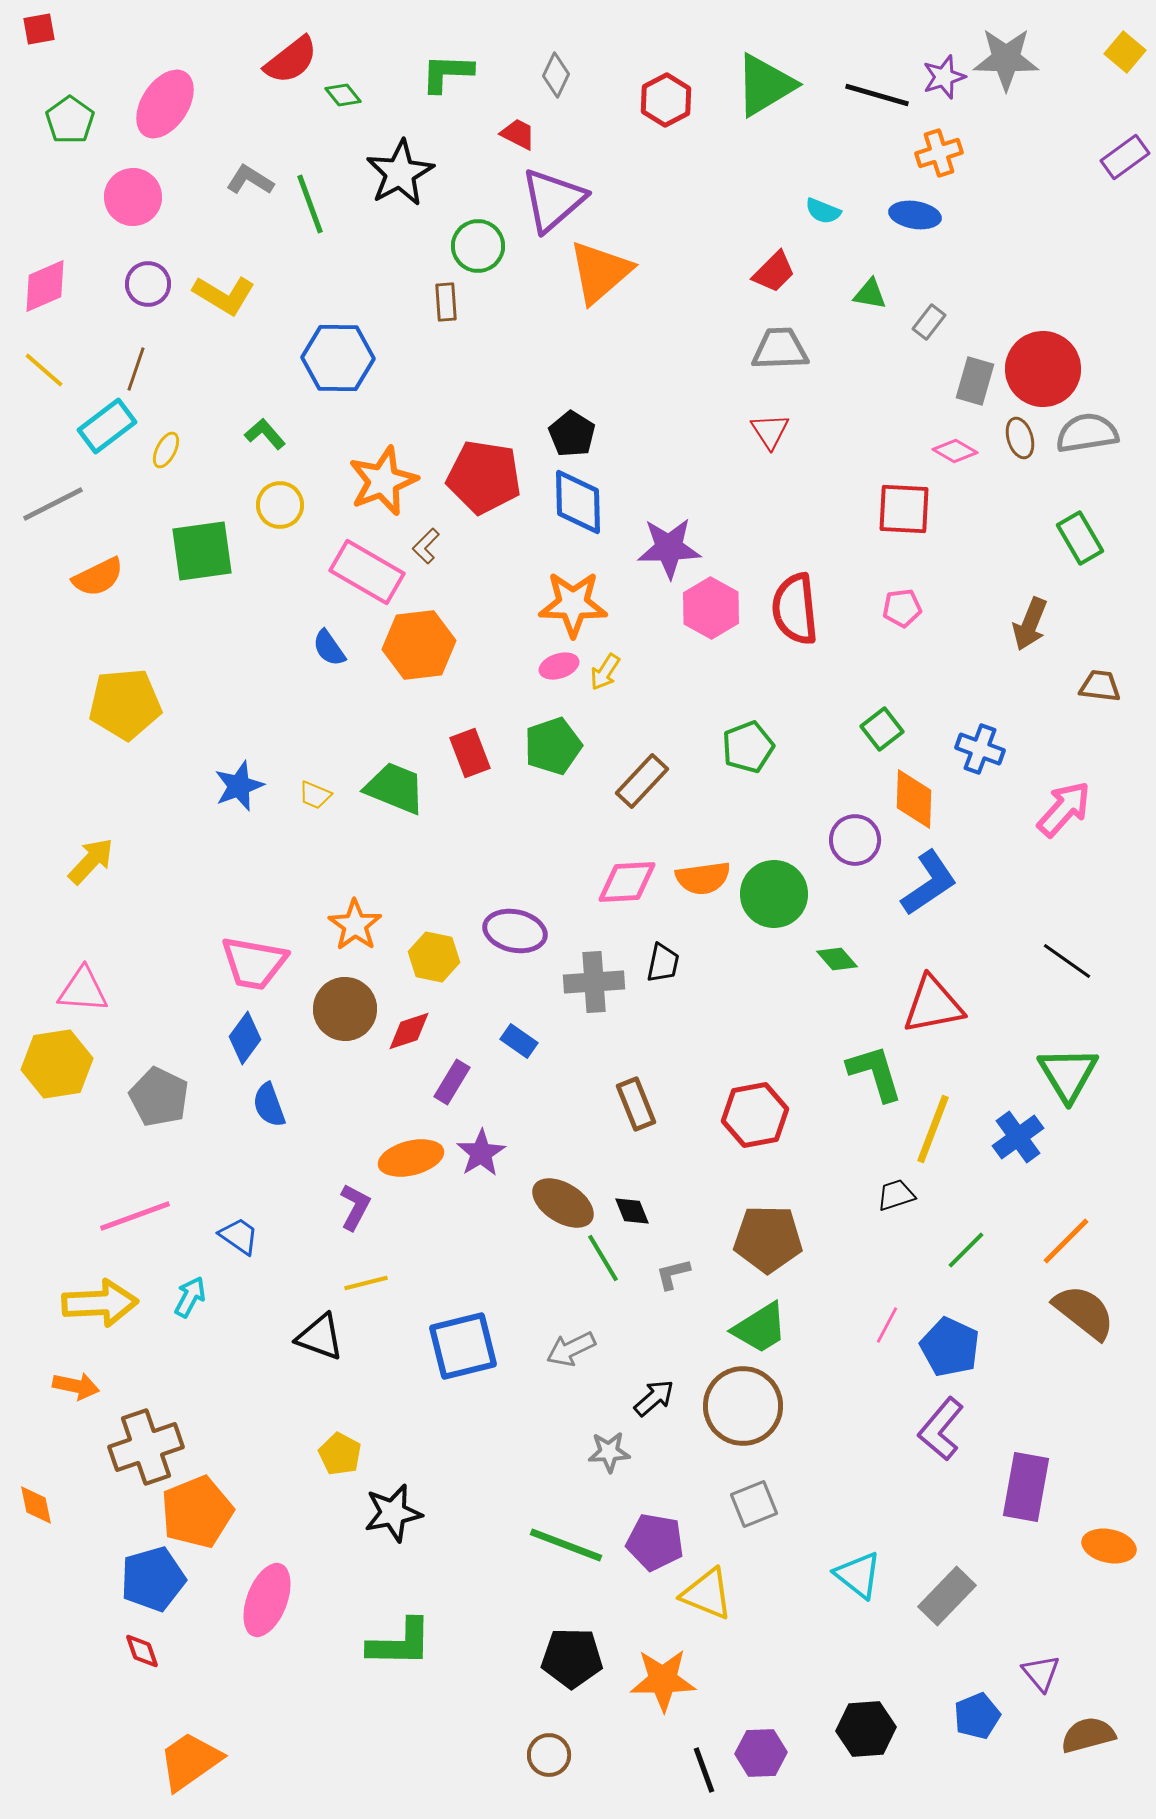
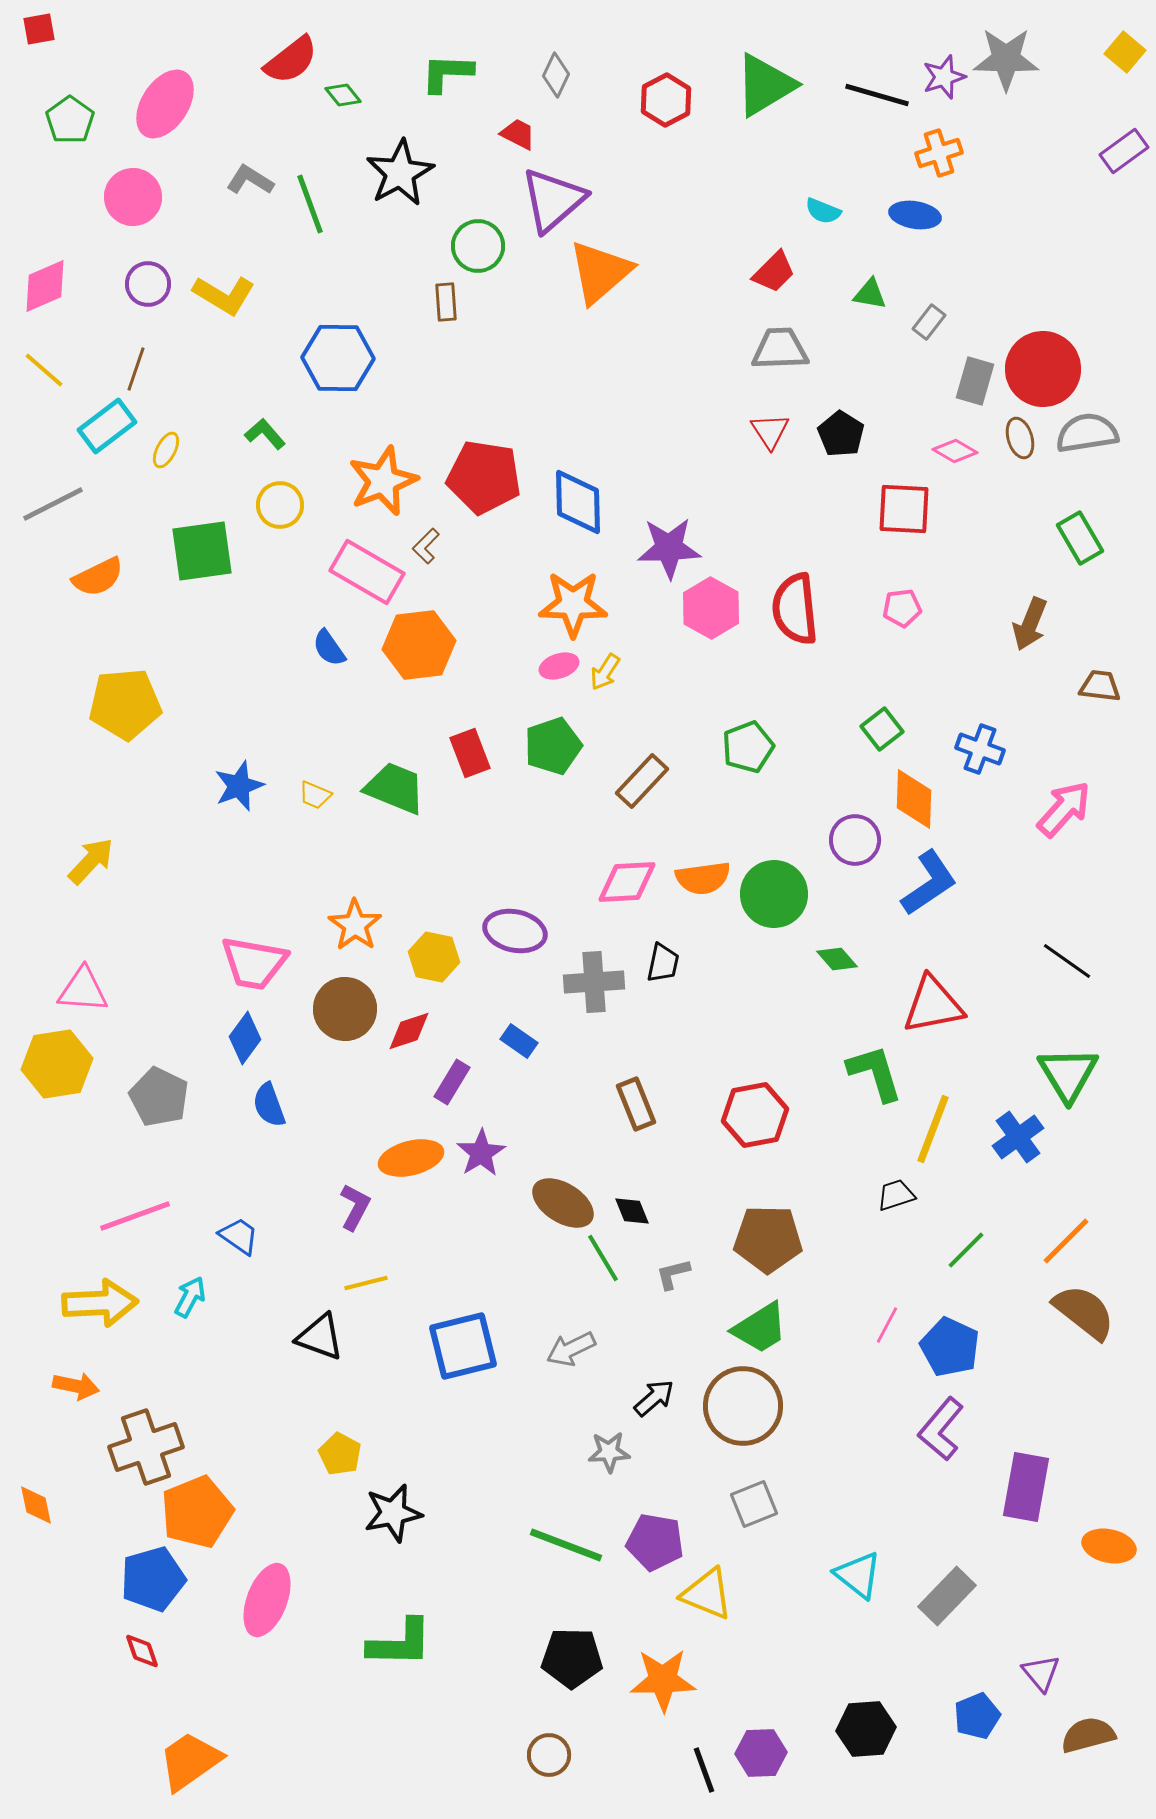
purple rectangle at (1125, 157): moved 1 px left, 6 px up
black pentagon at (572, 434): moved 269 px right
